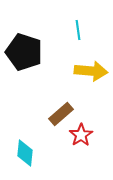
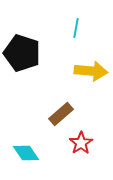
cyan line: moved 2 px left, 2 px up; rotated 18 degrees clockwise
black pentagon: moved 2 px left, 1 px down
red star: moved 8 px down
cyan diamond: moved 1 px right; rotated 40 degrees counterclockwise
